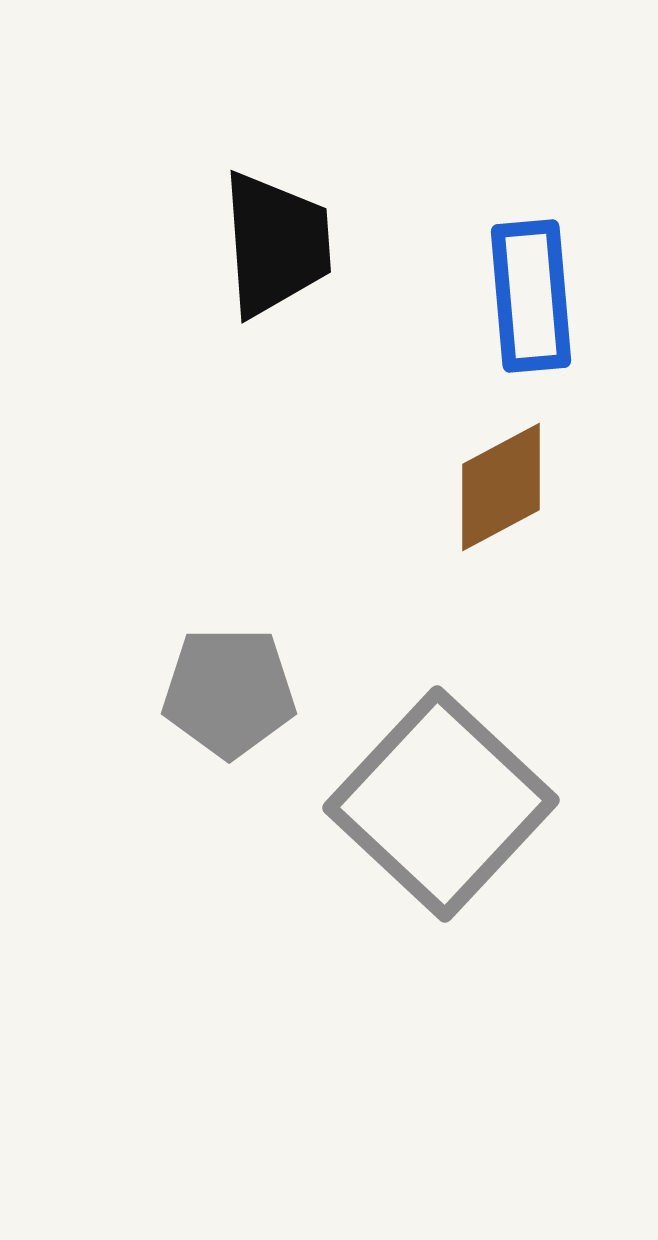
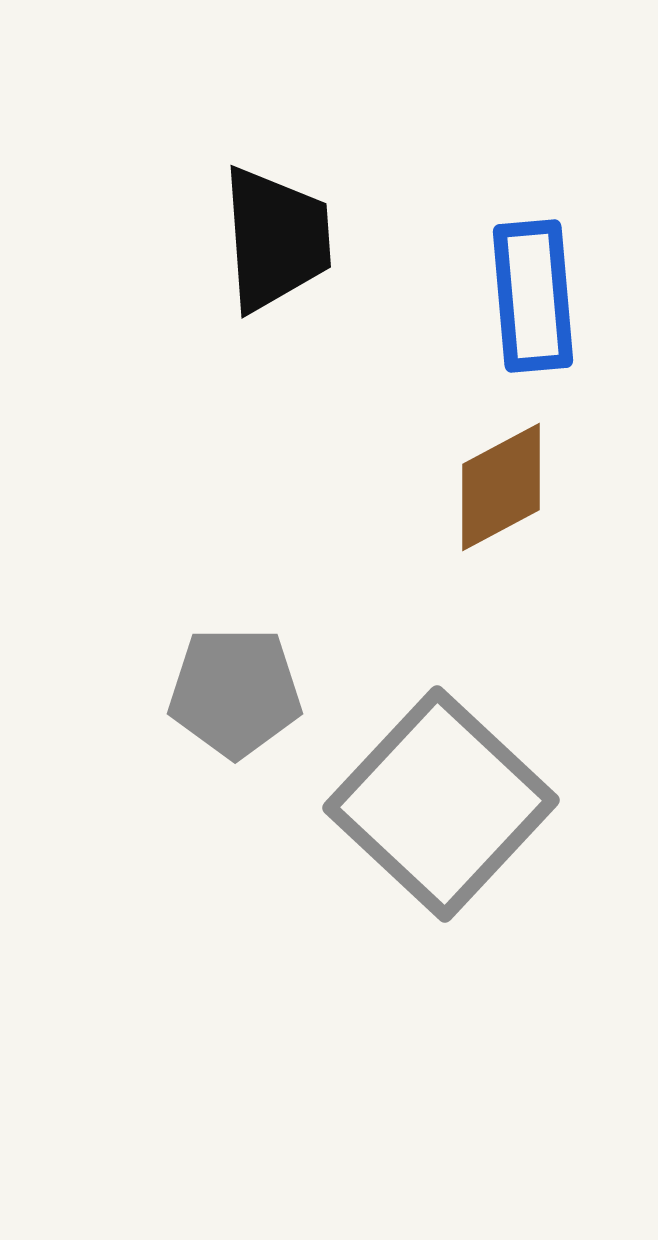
black trapezoid: moved 5 px up
blue rectangle: moved 2 px right
gray pentagon: moved 6 px right
